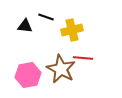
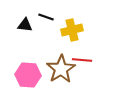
black triangle: moved 1 px up
red line: moved 1 px left, 2 px down
brown star: rotated 12 degrees clockwise
pink hexagon: rotated 15 degrees clockwise
